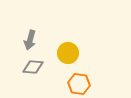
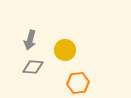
yellow circle: moved 3 px left, 3 px up
orange hexagon: moved 1 px left, 1 px up; rotated 15 degrees counterclockwise
